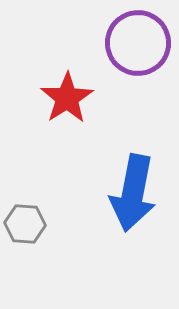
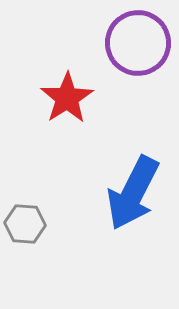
blue arrow: rotated 16 degrees clockwise
